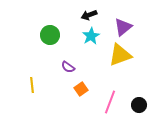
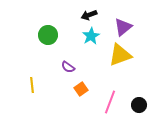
green circle: moved 2 px left
